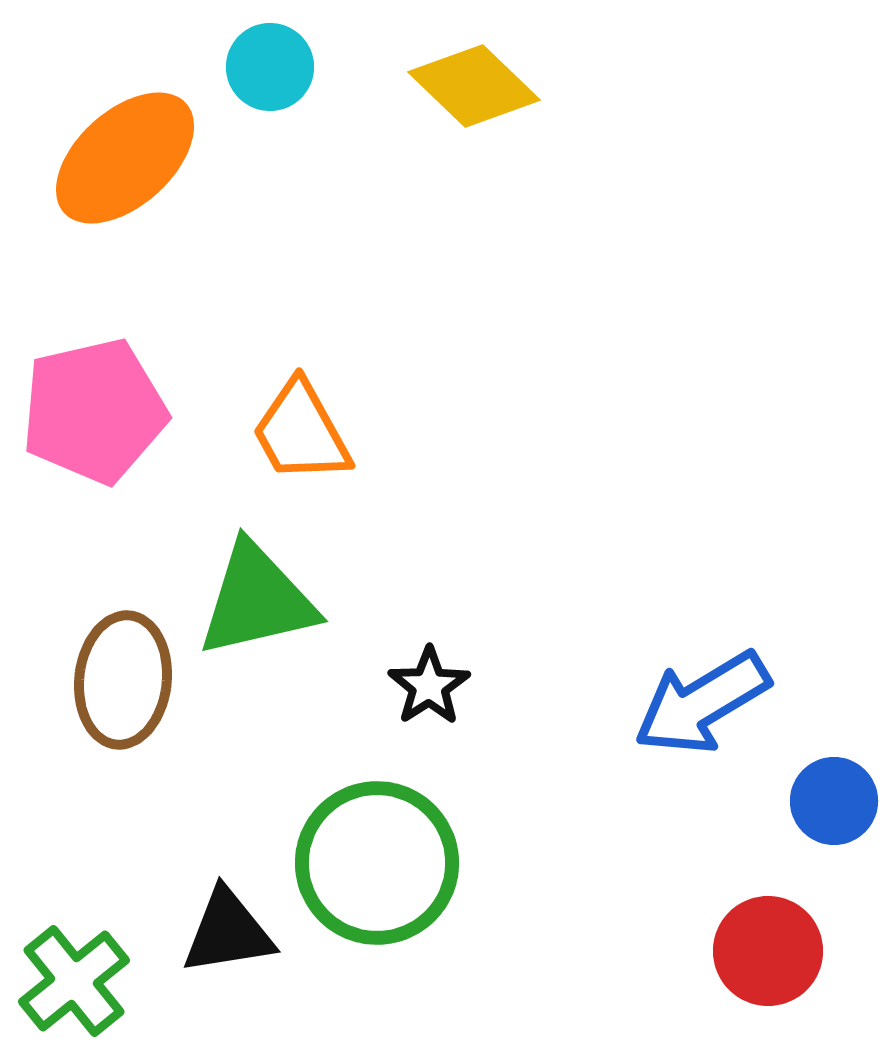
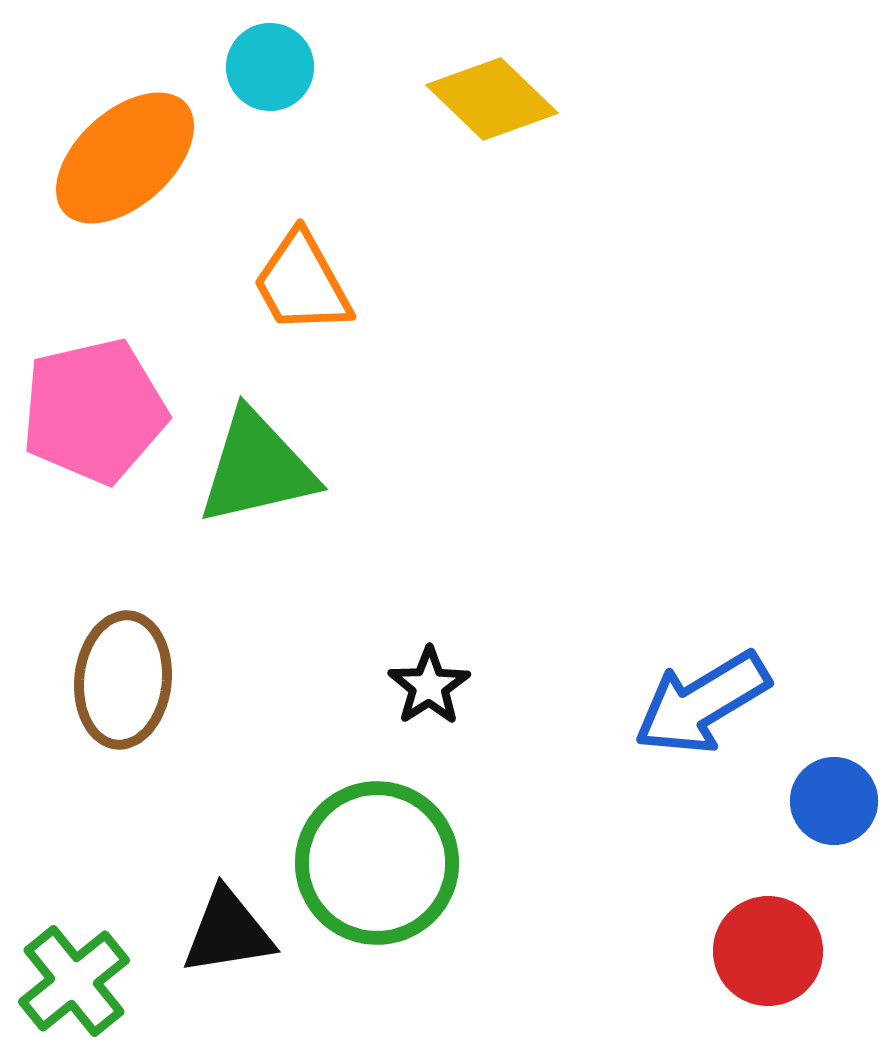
yellow diamond: moved 18 px right, 13 px down
orange trapezoid: moved 1 px right, 149 px up
green triangle: moved 132 px up
